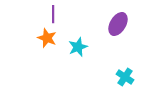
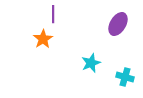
orange star: moved 4 px left, 1 px down; rotated 18 degrees clockwise
cyan star: moved 13 px right, 16 px down
cyan cross: rotated 18 degrees counterclockwise
